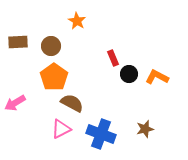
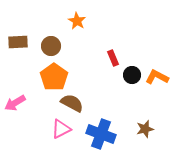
black circle: moved 3 px right, 1 px down
